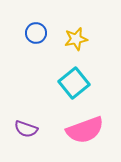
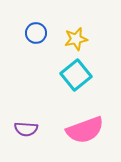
cyan square: moved 2 px right, 8 px up
purple semicircle: rotated 15 degrees counterclockwise
